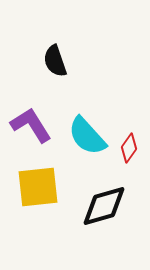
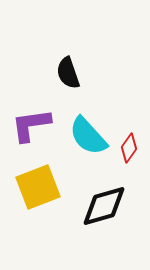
black semicircle: moved 13 px right, 12 px down
purple L-shape: rotated 66 degrees counterclockwise
cyan semicircle: moved 1 px right
yellow square: rotated 15 degrees counterclockwise
